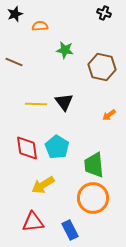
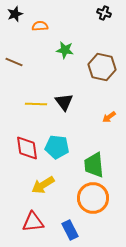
orange arrow: moved 2 px down
cyan pentagon: rotated 25 degrees counterclockwise
